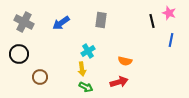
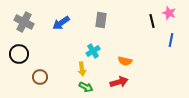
cyan cross: moved 5 px right
